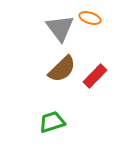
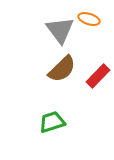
orange ellipse: moved 1 px left, 1 px down
gray triangle: moved 2 px down
red rectangle: moved 3 px right
